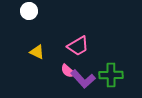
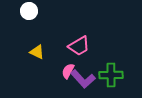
pink trapezoid: moved 1 px right
pink semicircle: rotated 77 degrees clockwise
